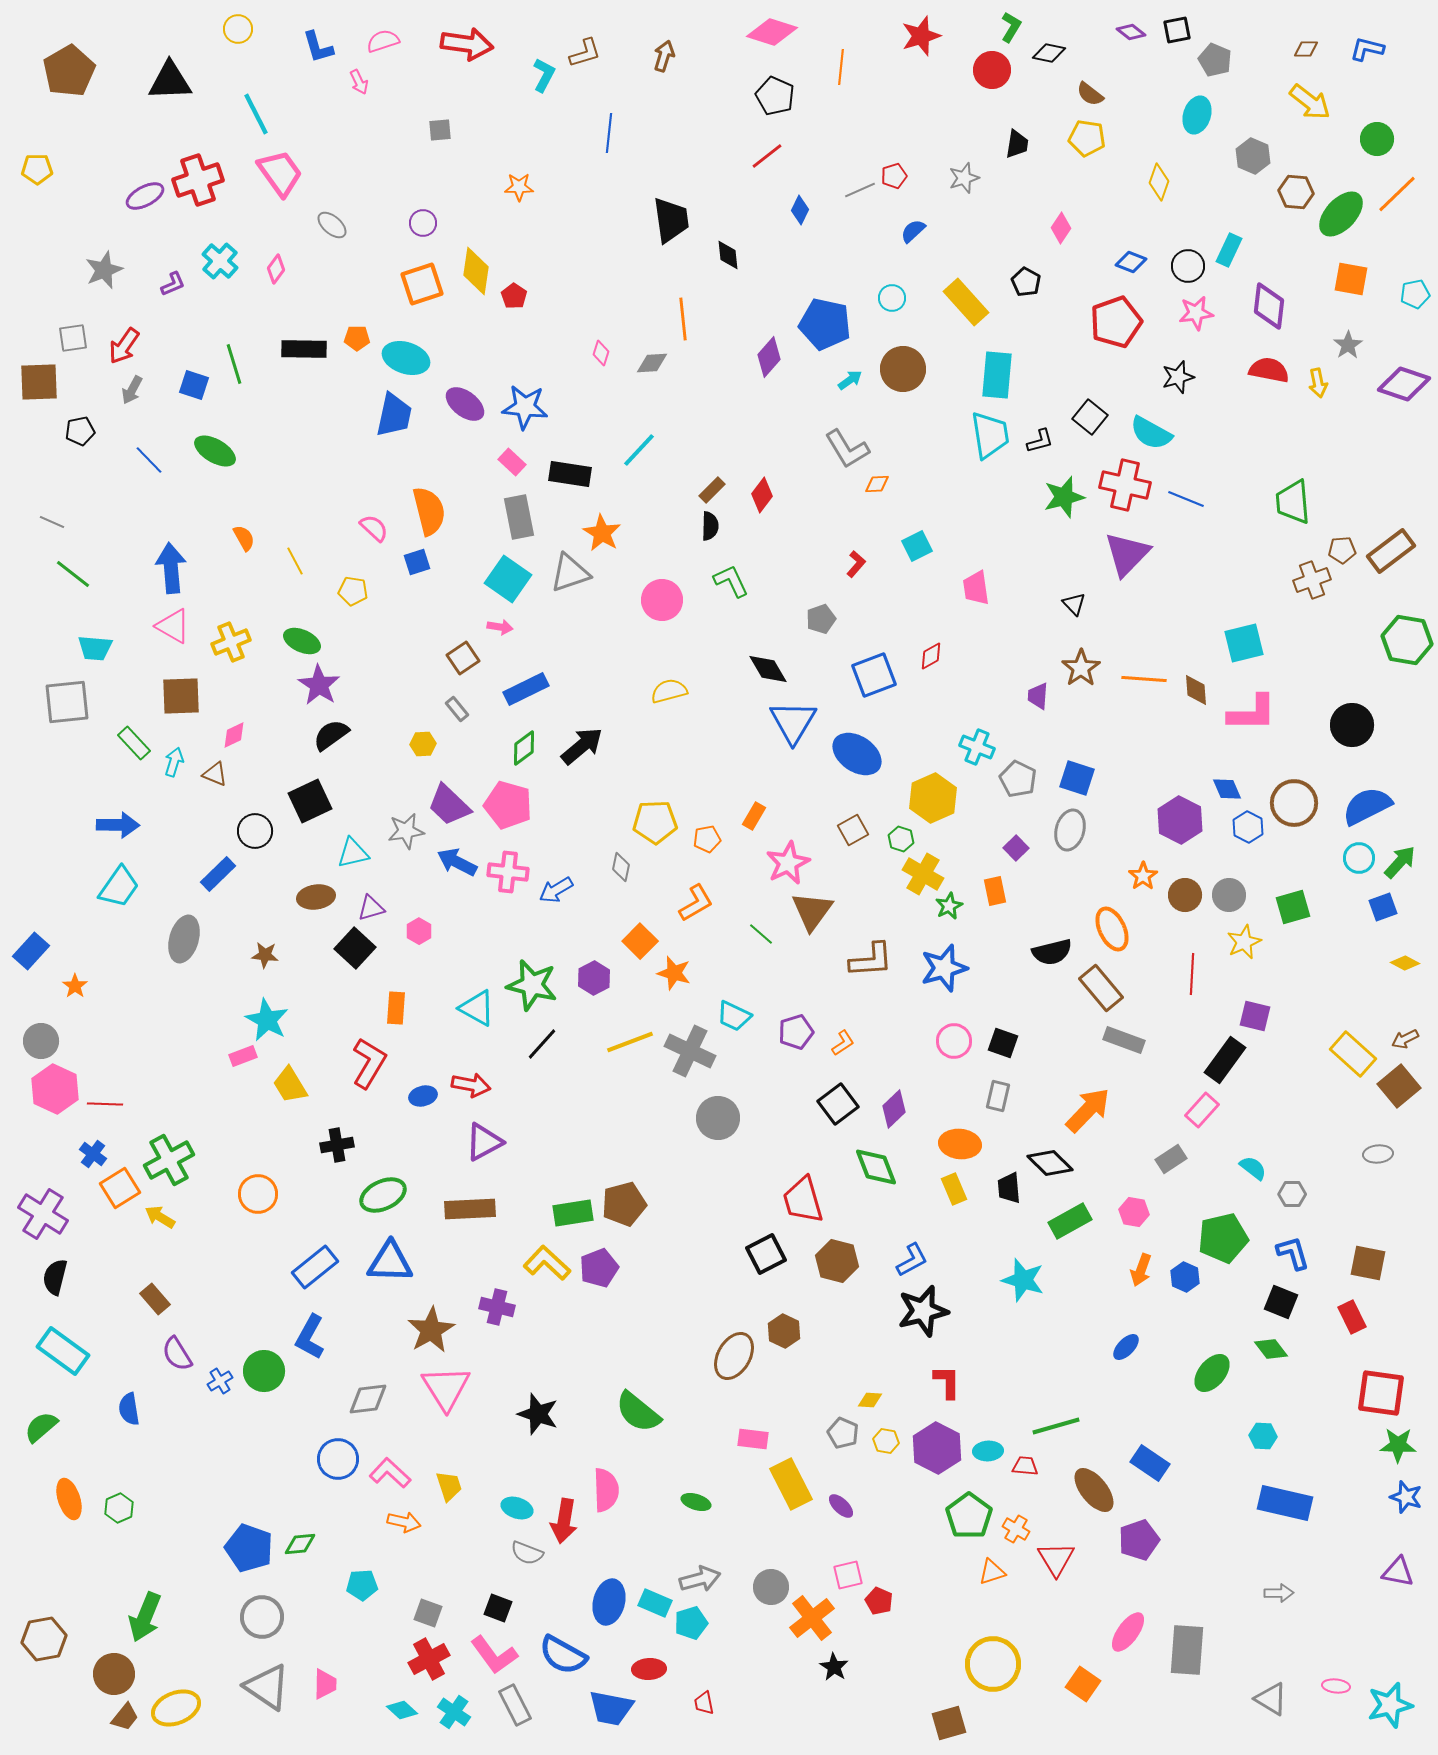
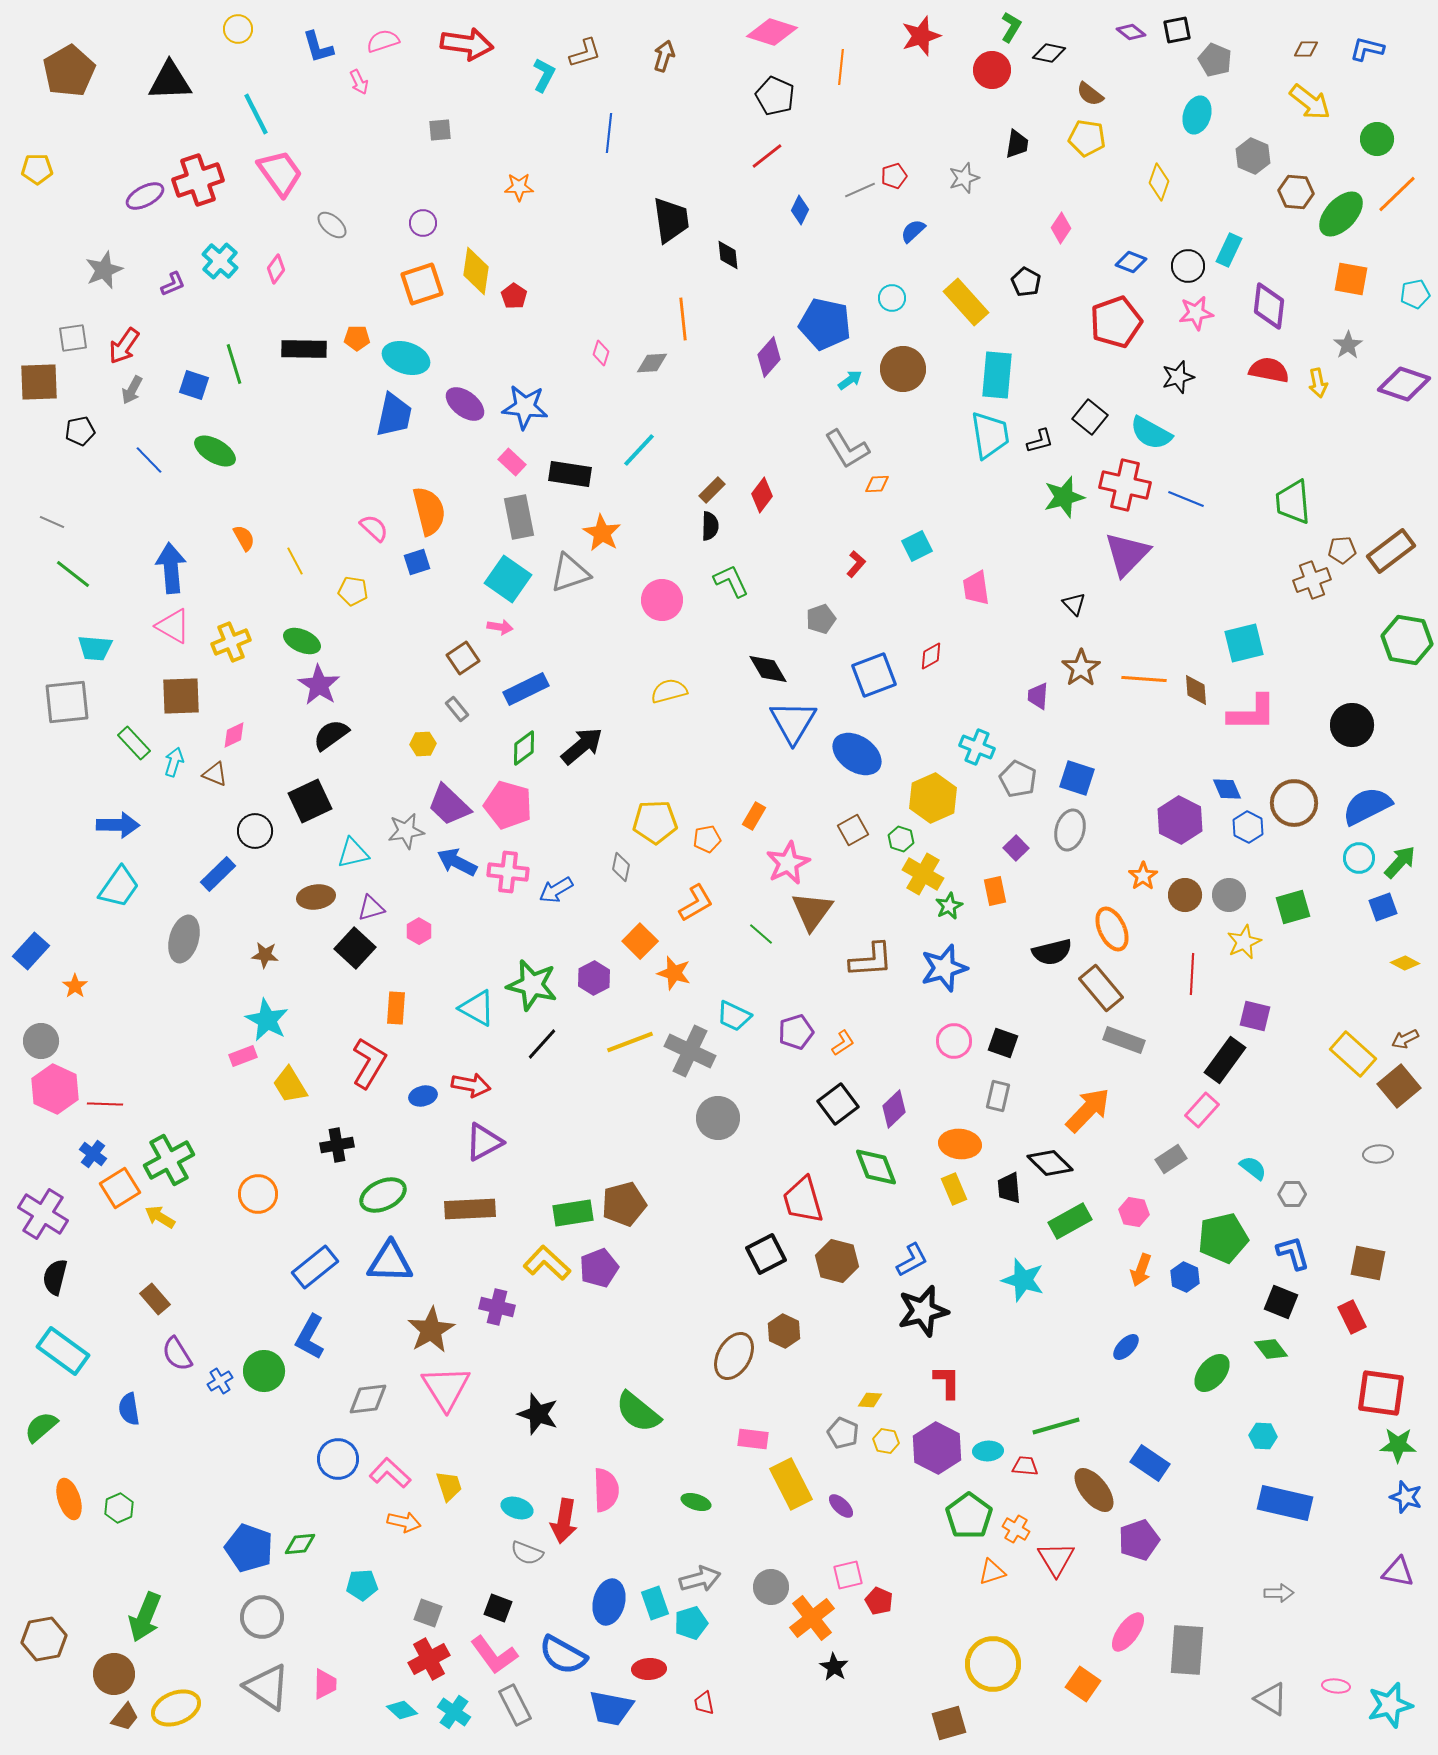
cyan rectangle at (655, 1603): rotated 48 degrees clockwise
